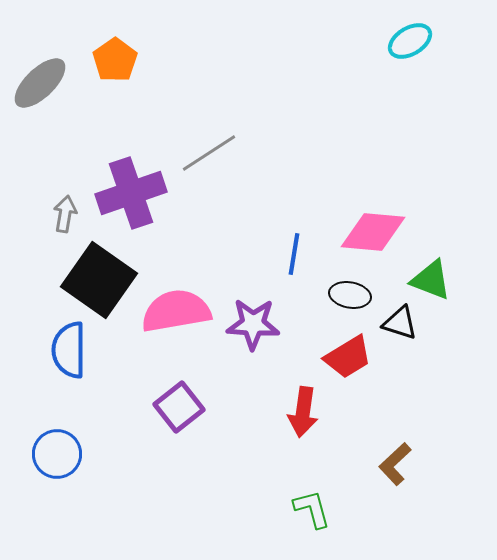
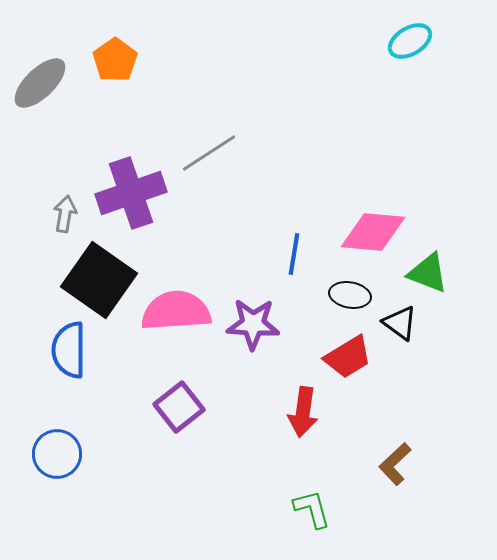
green triangle: moved 3 px left, 7 px up
pink semicircle: rotated 6 degrees clockwise
black triangle: rotated 18 degrees clockwise
